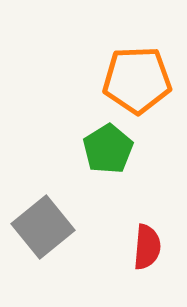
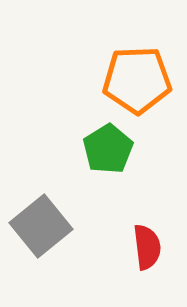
gray square: moved 2 px left, 1 px up
red semicircle: rotated 12 degrees counterclockwise
